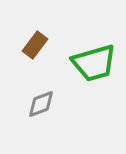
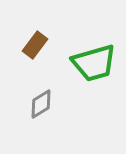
gray diamond: rotated 12 degrees counterclockwise
